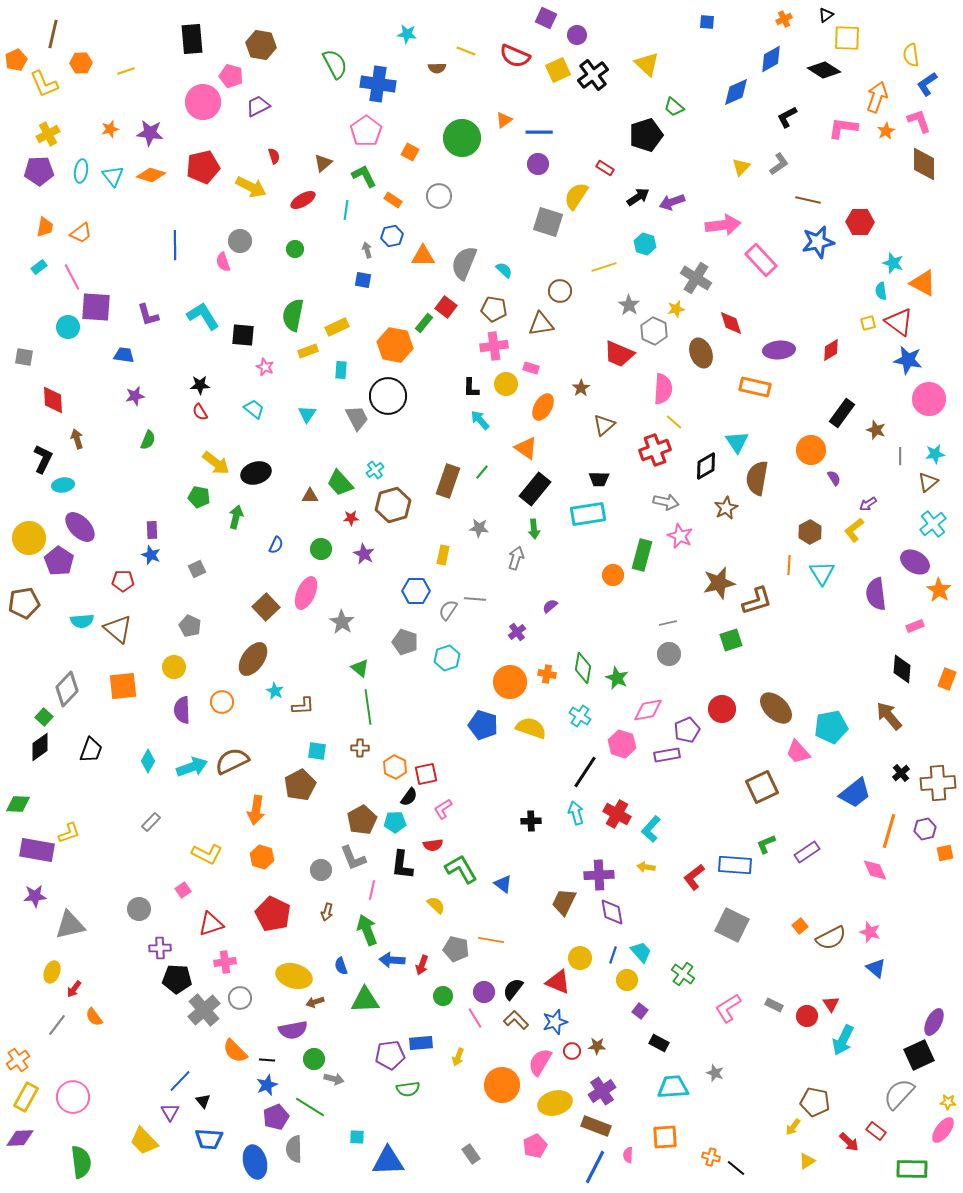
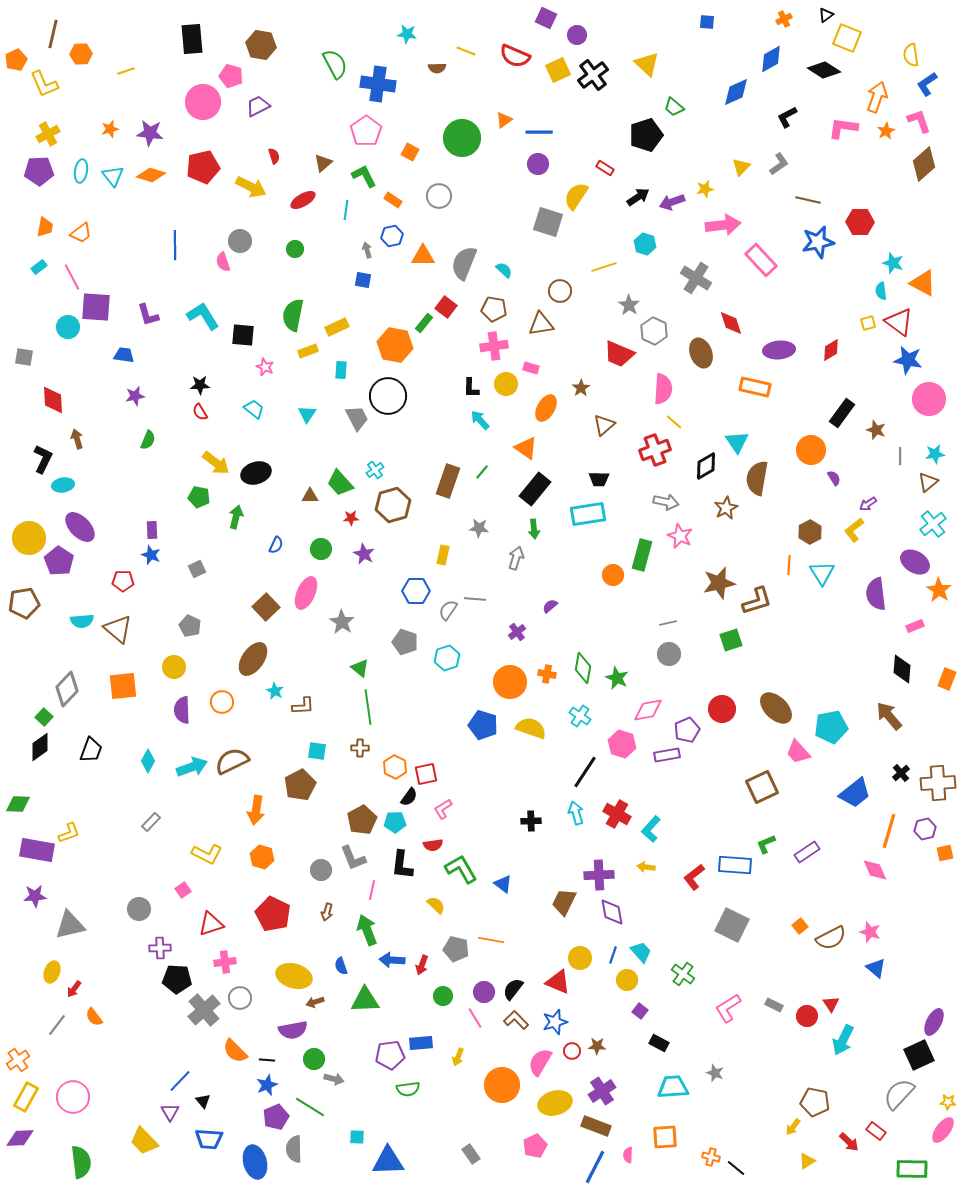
yellow square at (847, 38): rotated 20 degrees clockwise
orange hexagon at (81, 63): moved 9 px up
brown diamond at (924, 164): rotated 48 degrees clockwise
yellow star at (676, 309): moved 29 px right, 120 px up
orange ellipse at (543, 407): moved 3 px right, 1 px down
